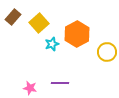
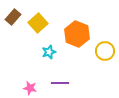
yellow square: moved 1 px left
orange hexagon: rotated 10 degrees counterclockwise
cyan star: moved 3 px left, 8 px down
yellow circle: moved 2 px left, 1 px up
